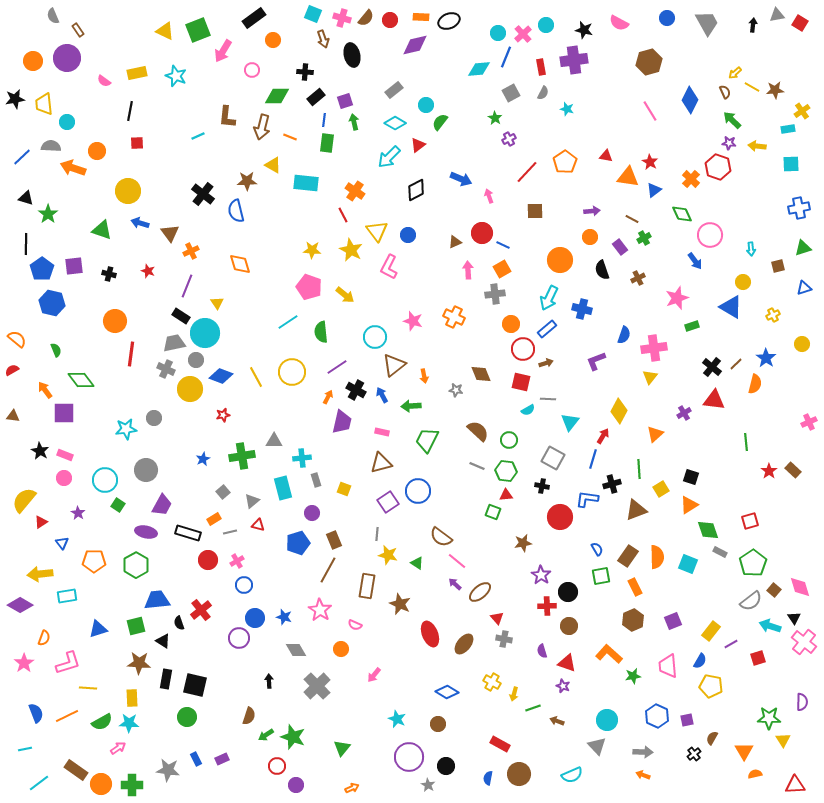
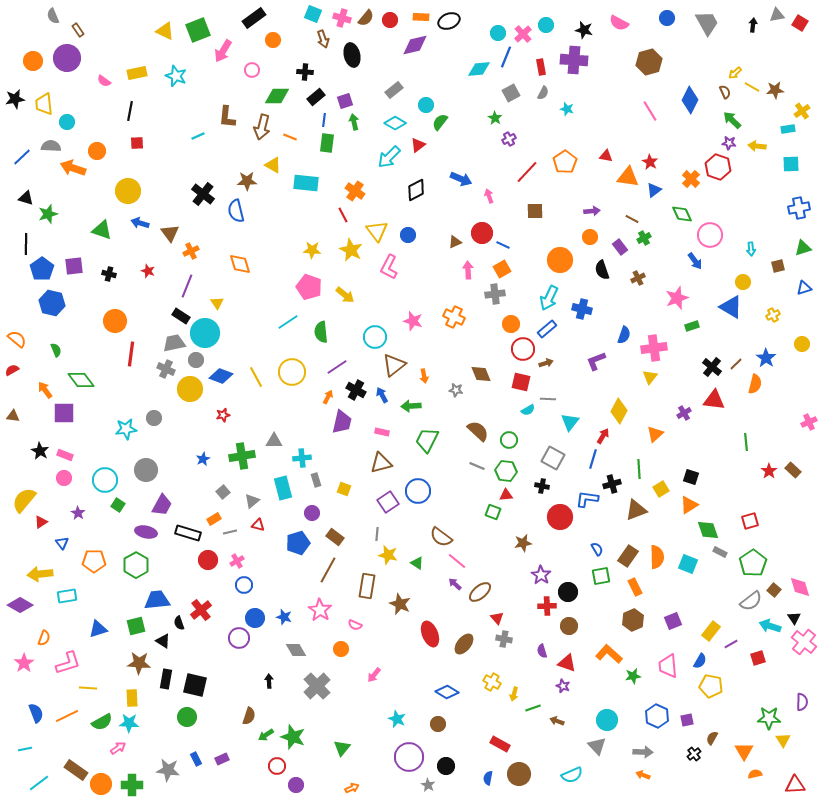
purple cross at (574, 60): rotated 12 degrees clockwise
green star at (48, 214): rotated 18 degrees clockwise
brown rectangle at (334, 540): moved 1 px right, 3 px up; rotated 30 degrees counterclockwise
